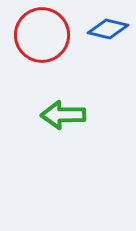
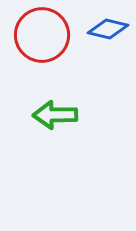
green arrow: moved 8 px left
